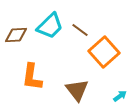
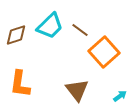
brown diamond: rotated 15 degrees counterclockwise
orange L-shape: moved 12 px left, 7 px down
